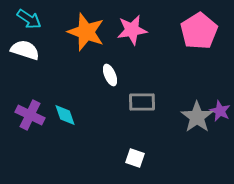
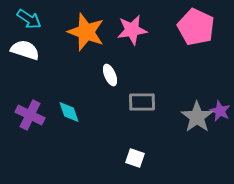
pink pentagon: moved 3 px left, 4 px up; rotated 15 degrees counterclockwise
cyan diamond: moved 4 px right, 3 px up
